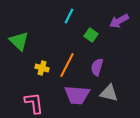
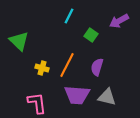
gray triangle: moved 2 px left, 4 px down
pink L-shape: moved 3 px right
